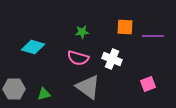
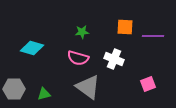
cyan diamond: moved 1 px left, 1 px down
white cross: moved 2 px right
